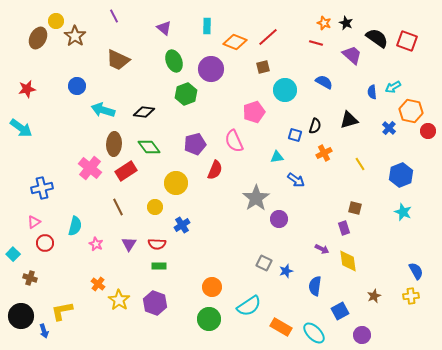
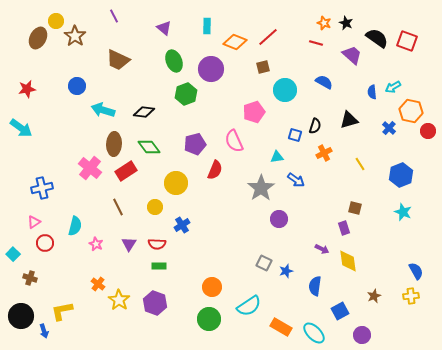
gray star at (256, 198): moved 5 px right, 10 px up
